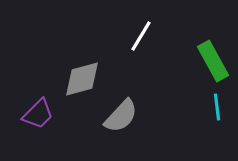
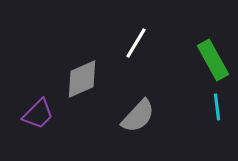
white line: moved 5 px left, 7 px down
green rectangle: moved 1 px up
gray diamond: rotated 9 degrees counterclockwise
gray semicircle: moved 17 px right
